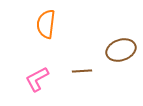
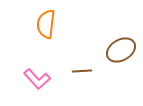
brown ellipse: rotated 12 degrees counterclockwise
pink L-shape: rotated 104 degrees counterclockwise
